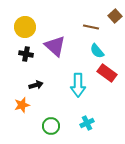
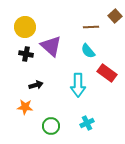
brown line: rotated 14 degrees counterclockwise
purple triangle: moved 4 px left
cyan semicircle: moved 9 px left
orange star: moved 3 px right, 2 px down; rotated 21 degrees clockwise
